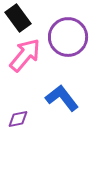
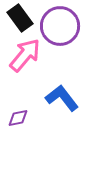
black rectangle: moved 2 px right
purple circle: moved 8 px left, 11 px up
purple diamond: moved 1 px up
